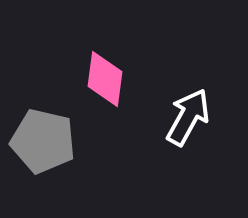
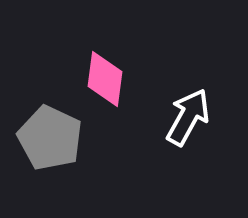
gray pentagon: moved 7 px right, 3 px up; rotated 12 degrees clockwise
